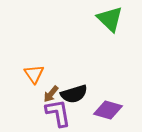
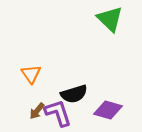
orange triangle: moved 3 px left
brown arrow: moved 14 px left, 17 px down
purple L-shape: rotated 8 degrees counterclockwise
